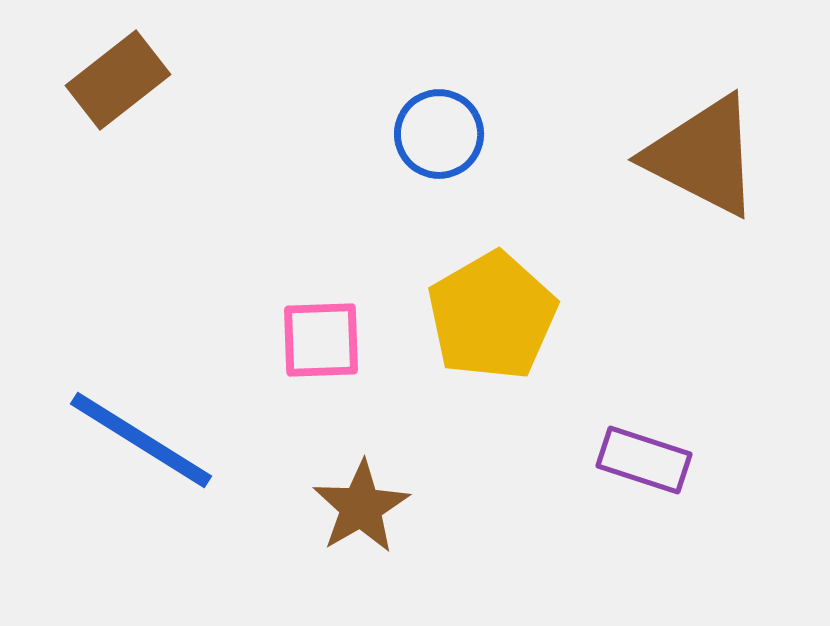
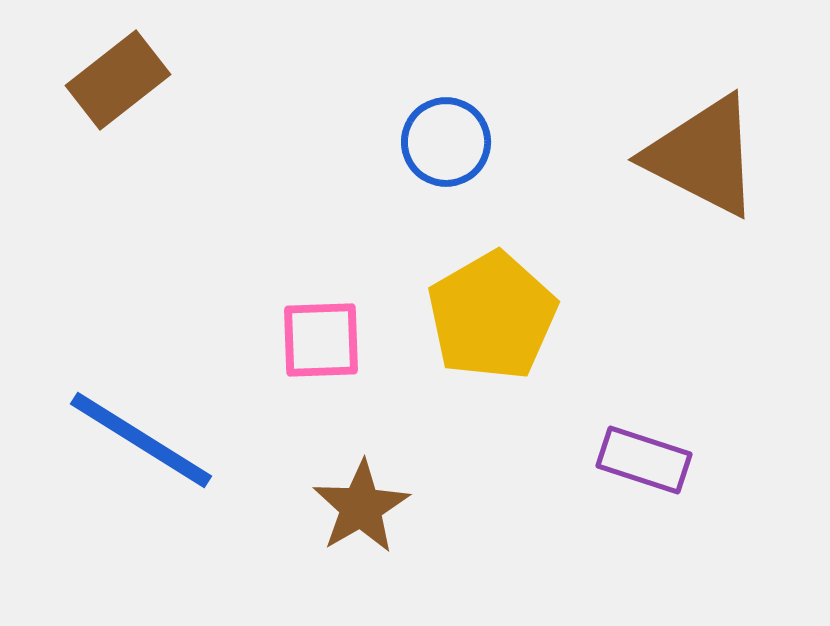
blue circle: moved 7 px right, 8 px down
